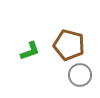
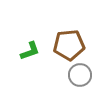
brown pentagon: rotated 20 degrees counterclockwise
